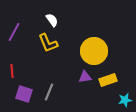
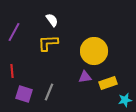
yellow L-shape: rotated 110 degrees clockwise
yellow rectangle: moved 3 px down
